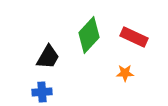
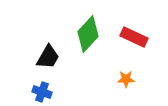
green diamond: moved 1 px left, 1 px up
orange star: moved 1 px right, 6 px down
blue cross: rotated 24 degrees clockwise
